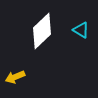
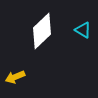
cyan triangle: moved 2 px right
